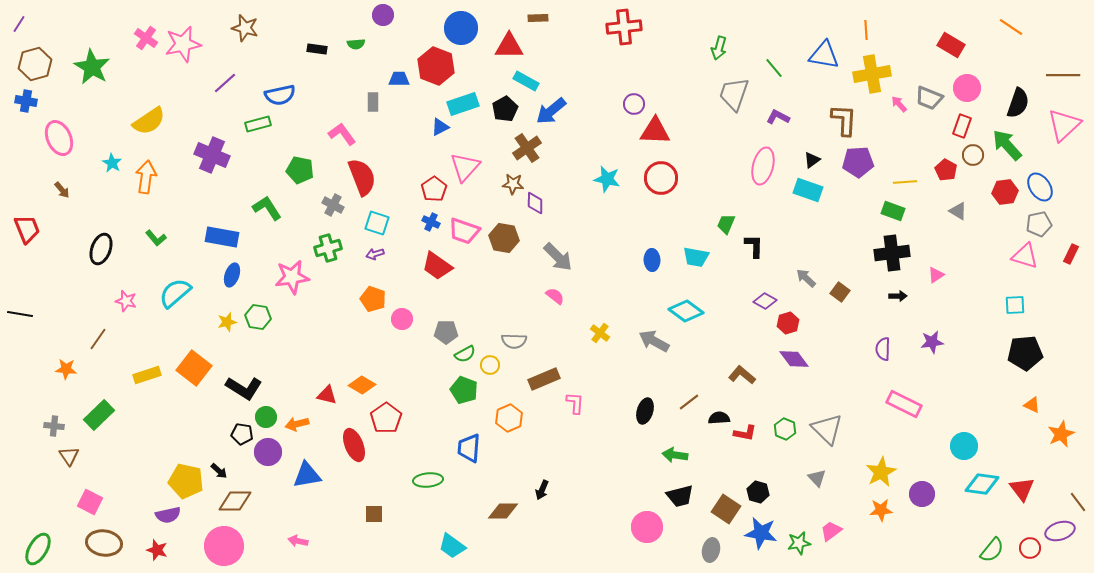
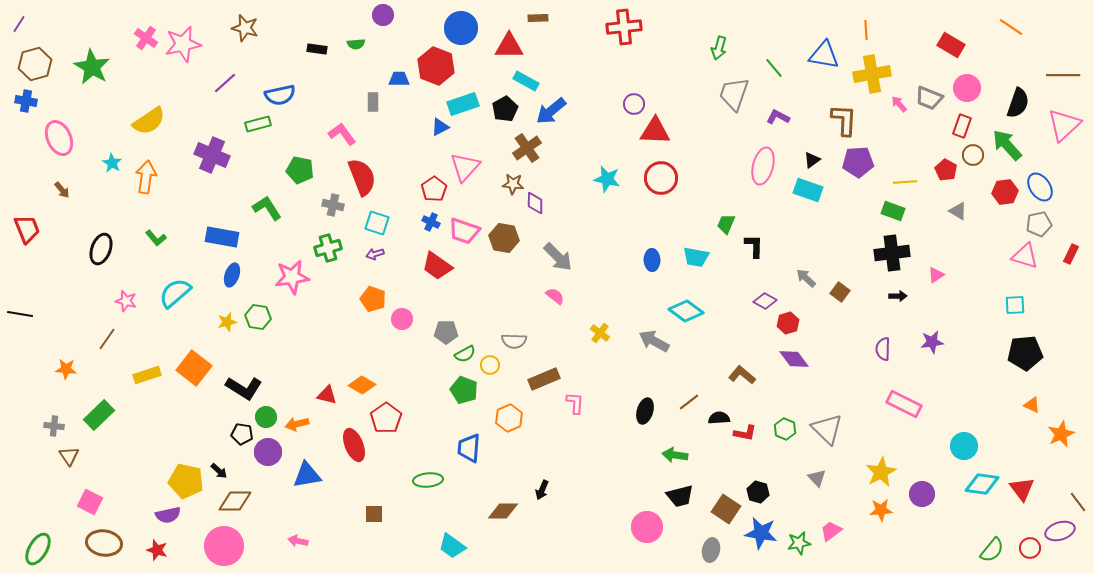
gray cross at (333, 205): rotated 15 degrees counterclockwise
brown line at (98, 339): moved 9 px right
